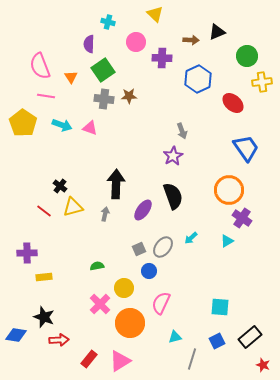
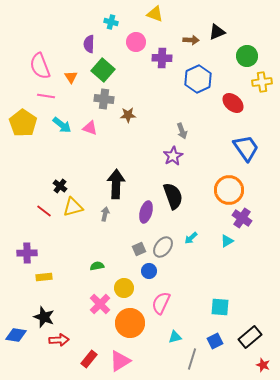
yellow triangle at (155, 14): rotated 24 degrees counterclockwise
cyan cross at (108, 22): moved 3 px right
green square at (103, 70): rotated 15 degrees counterclockwise
brown star at (129, 96): moved 1 px left, 19 px down
cyan arrow at (62, 125): rotated 18 degrees clockwise
purple ellipse at (143, 210): moved 3 px right, 2 px down; rotated 20 degrees counterclockwise
blue square at (217, 341): moved 2 px left
